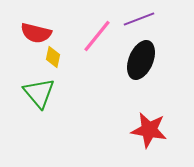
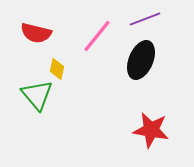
purple line: moved 6 px right
yellow diamond: moved 4 px right, 12 px down
green triangle: moved 2 px left, 2 px down
red star: moved 2 px right
